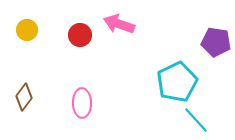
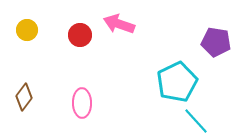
cyan line: moved 1 px down
